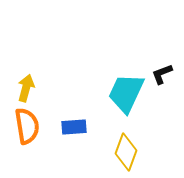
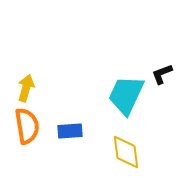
cyan trapezoid: moved 2 px down
blue rectangle: moved 4 px left, 4 px down
yellow diamond: rotated 27 degrees counterclockwise
